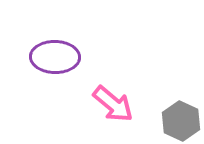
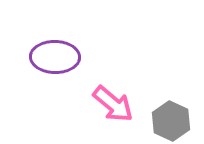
gray hexagon: moved 10 px left
